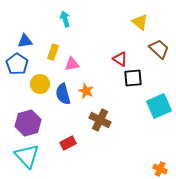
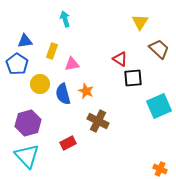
yellow triangle: rotated 24 degrees clockwise
yellow rectangle: moved 1 px left, 1 px up
brown cross: moved 2 px left, 1 px down
